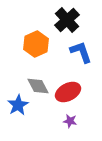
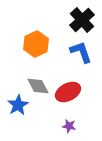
black cross: moved 15 px right
purple star: moved 1 px left, 5 px down
